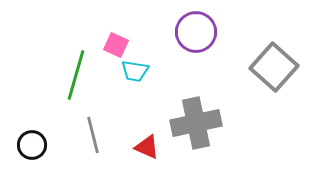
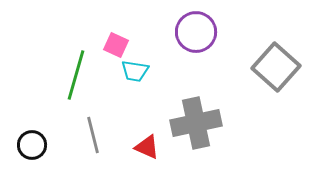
gray square: moved 2 px right
